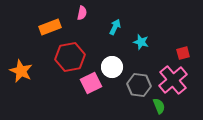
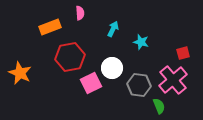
pink semicircle: moved 2 px left; rotated 16 degrees counterclockwise
cyan arrow: moved 2 px left, 2 px down
white circle: moved 1 px down
orange star: moved 1 px left, 2 px down
